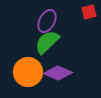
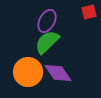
purple diamond: rotated 32 degrees clockwise
